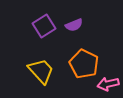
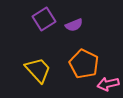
purple square: moved 7 px up
yellow trapezoid: moved 3 px left, 1 px up
